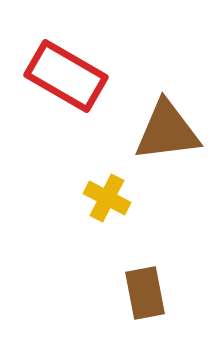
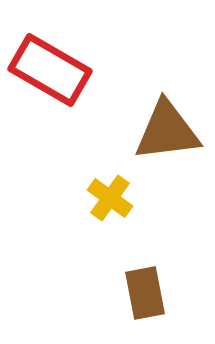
red rectangle: moved 16 px left, 6 px up
yellow cross: moved 3 px right; rotated 9 degrees clockwise
